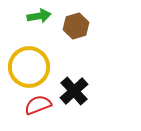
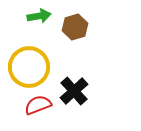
brown hexagon: moved 1 px left, 1 px down
